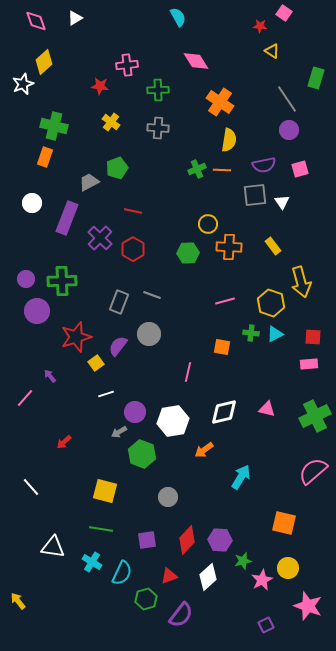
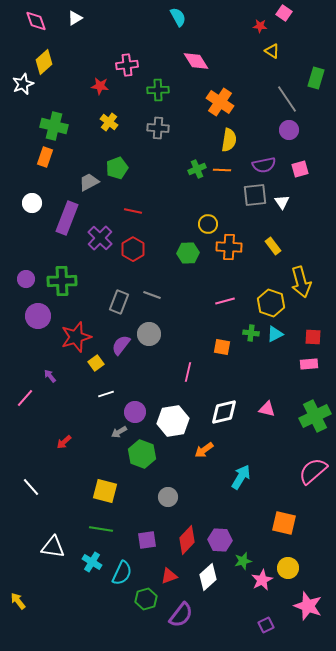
yellow cross at (111, 122): moved 2 px left
purple circle at (37, 311): moved 1 px right, 5 px down
purple semicircle at (118, 346): moved 3 px right, 1 px up
